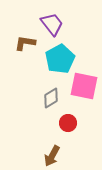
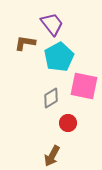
cyan pentagon: moved 1 px left, 2 px up
